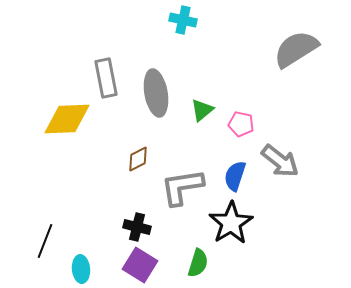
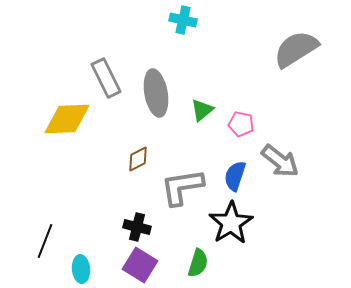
gray rectangle: rotated 15 degrees counterclockwise
